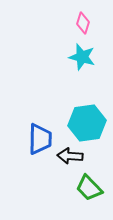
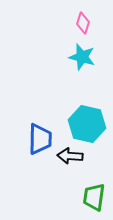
cyan hexagon: moved 1 px down; rotated 21 degrees clockwise
green trapezoid: moved 5 px right, 9 px down; rotated 52 degrees clockwise
